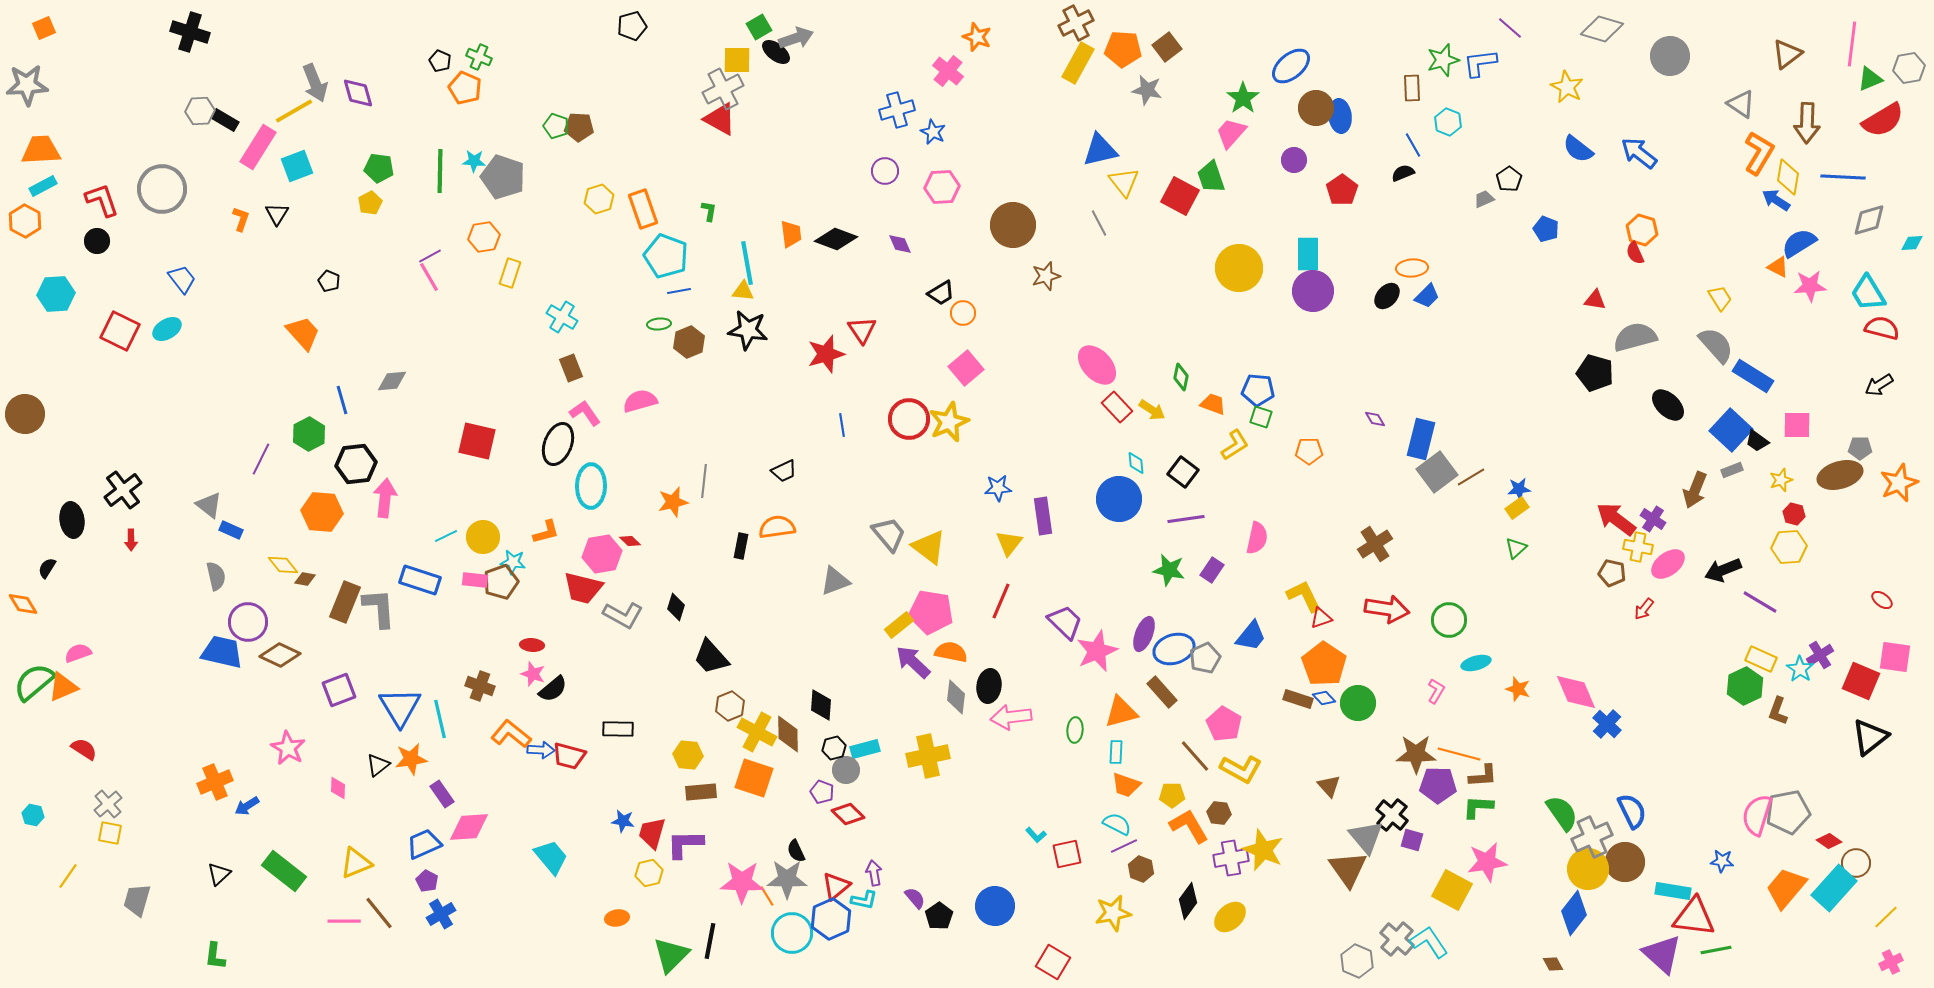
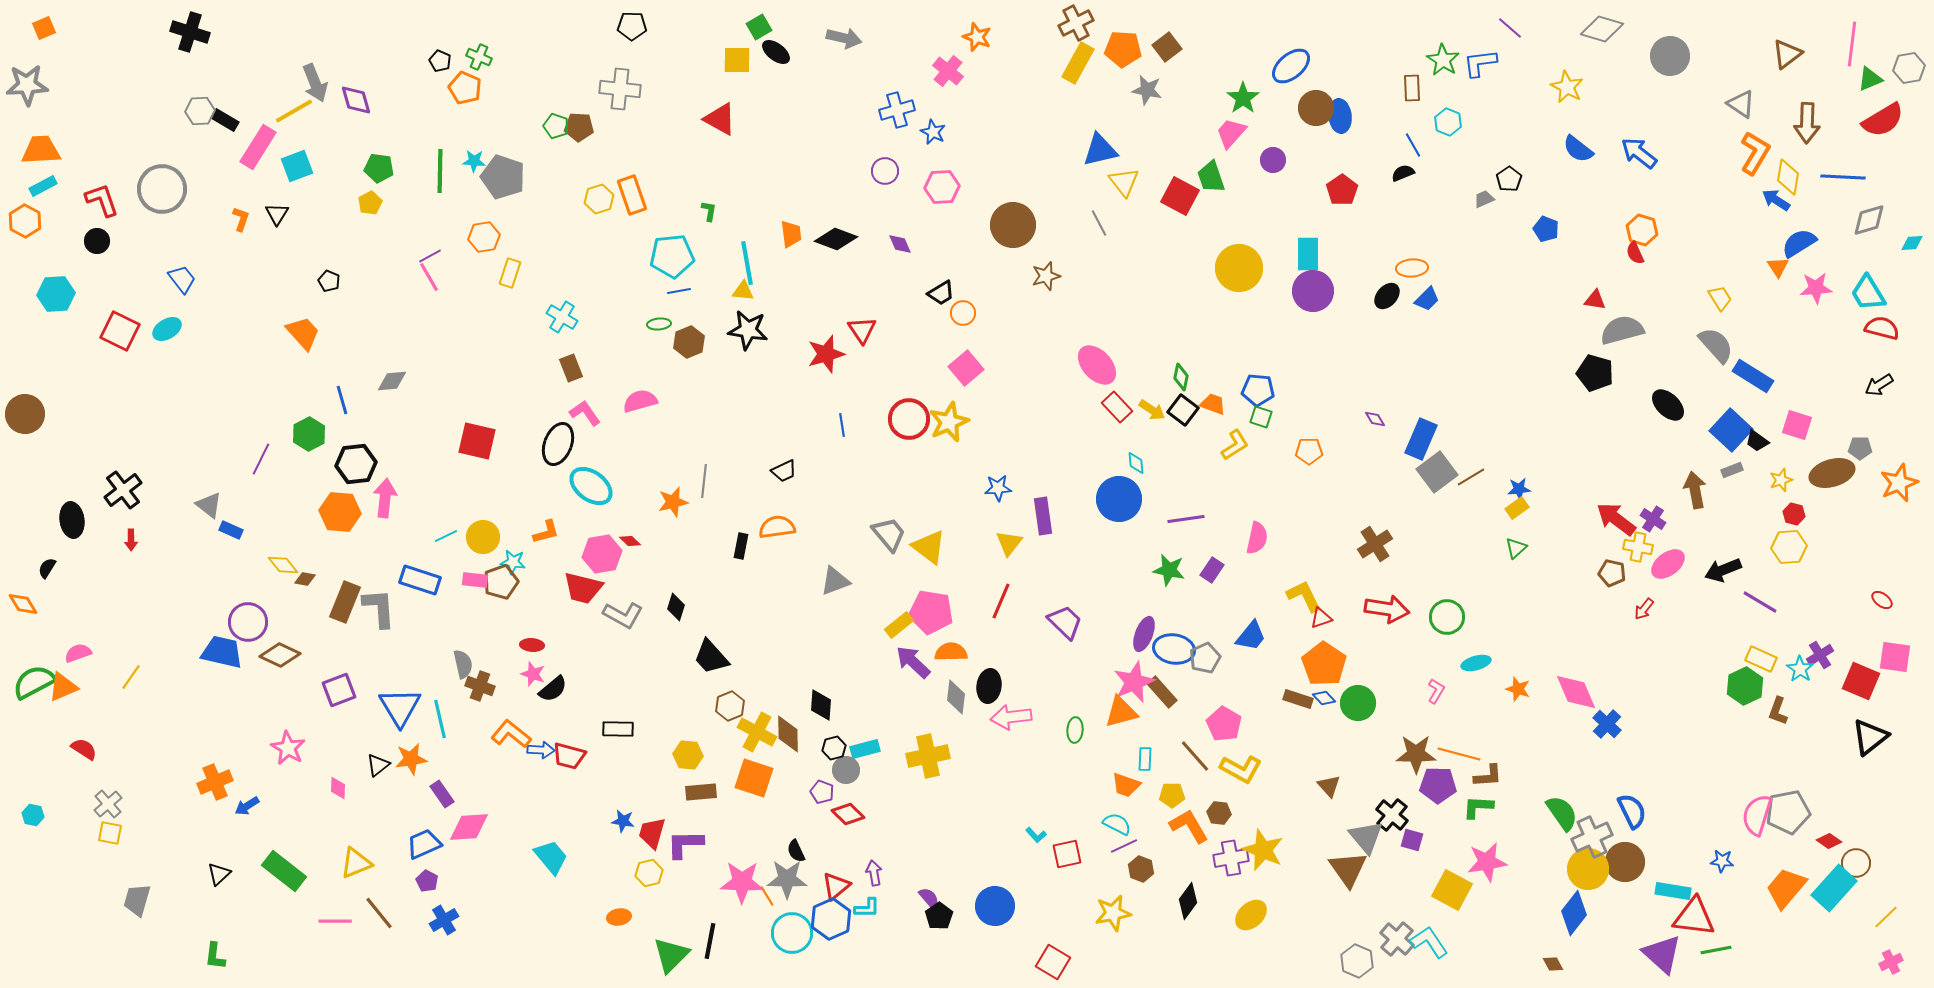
black pentagon at (632, 26): rotated 16 degrees clockwise
gray arrow at (796, 38): moved 48 px right; rotated 32 degrees clockwise
green star at (1443, 60): rotated 24 degrees counterclockwise
gray cross at (723, 89): moved 103 px left; rotated 33 degrees clockwise
purple diamond at (358, 93): moved 2 px left, 7 px down
orange L-shape at (1759, 153): moved 4 px left
purple circle at (1294, 160): moved 21 px left
orange rectangle at (643, 209): moved 11 px left, 14 px up
cyan pentagon at (666, 256): moved 6 px right; rotated 27 degrees counterclockwise
orange triangle at (1778, 267): rotated 30 degrees clockwise
pink star at (1810, 286): moved 6 px right, 2 px down
blue trapezoid at (1427, 296): moved 3 px down
gray semicircle at (1635, 337): moved 13 px left, 7 px up
pink square at (1797, 425): rotated 16 degrees clockwise
blue rectangle at (1421, 439): rotated 9 degrees clockwise
black square at (1183, 472): moved 62 px up
brown ellipse at (1840, 475): moved 8 px left, 2 px up
cyan ellipse at (591, 486): rotated 54 degrees counterclockwise
brown arrow at (1695, 490): rotated 147 degrees clockwise
orange hexagon at (322, 512): moved 18 px right
gray semicircle at (216, 576): moved 247 px right, 88 px down
green circle at (1449, 620): moved 2 px left, 3 px up
blue ellipse at (1174, 649): rotated 27 degrees clockwise
pink star at (1097, 651): moved 37 px right, 31 px down
orange semicircle at (951, 652): rotated 12 degrees counterclockwise
green semicircle at (34, 682): rotated 12 degrees clockwise
cyan rectangle at (1116, 752): moved 29 px right, 7 px down
brown L-shape at (1483, 776): moved 5 px right
yellow line at (68, 876): moved 63 px right, 199 px up
purple semicircle at (915, 898): moved 14 px right
cyan L-shape at (864, 900): moved 3 px right, 8 px down; rotated 12 degrees counterclockwise
blue cross at (441, 914): moved 3 px right, 6 px down
yellow ellipse at (1230, 917): moved 21 px right, 2 px up
orange ellipse at (617, 918): moved 2 px right, 1 px up
pink line at (344, 921): moved 9 px left
